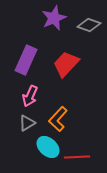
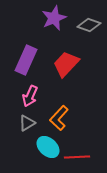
orange L-shape: moved 1 px right, 1 px up
